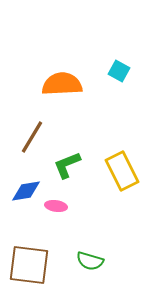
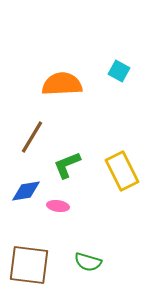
pink ellipse: moved 2 px right
green semicircle: moved 2 px left, 1 px down
